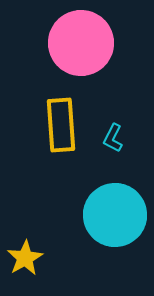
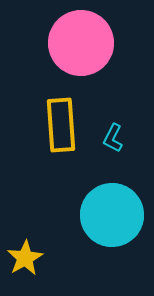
cyan circle: moved 3 px left
